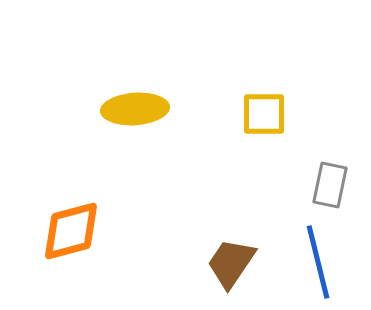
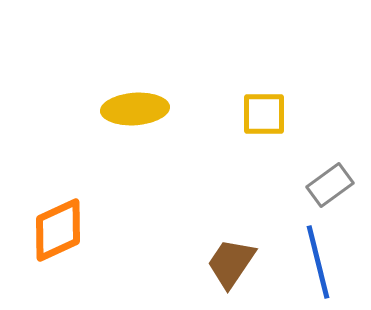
gray rectangle: rotated 42 degrees clockwise
orange diamond: moved 13 px left, 1 px up; rotated 10 degrees counterclockwise
